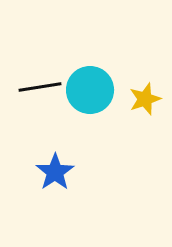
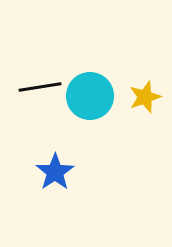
cyan circle: moved 6 px down
yellow star: moved 2 px up
